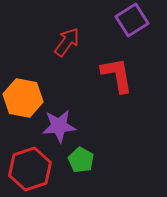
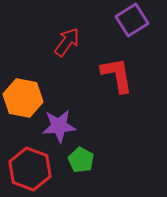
red hexagon: rotated 21 degrees counterclockwise
